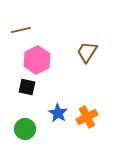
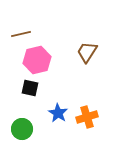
brown line: moved 4 px down
pink hexagon: rotated 12 degrees clockwise
black square: moved 3 px right, 1 px down
orange cross: rotated 10 degrees clockwise
green circle: moved 3 px left
